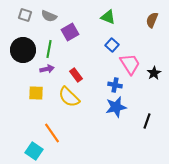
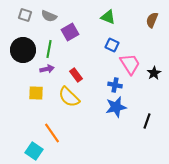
blue square: rotated 16 degrees counterclockwise
